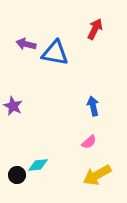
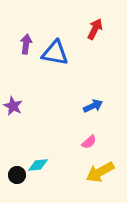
purple arrow: rotated 84 degrees clockwise
blue arrow: rotated 78 degrees clockwise
yellow arrow: moved 3 px right, 3 px up
